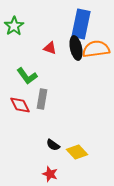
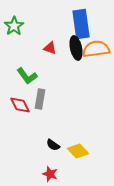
blue rectangle: rotated 20 degrees counterclockwise
gray rectangle: moved 2 px left
yellow diamond: moved 1 px right, 1 px up
